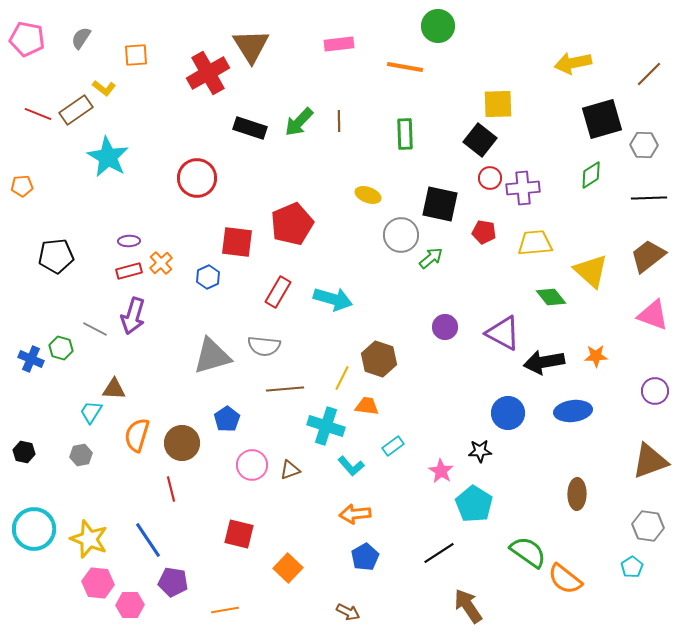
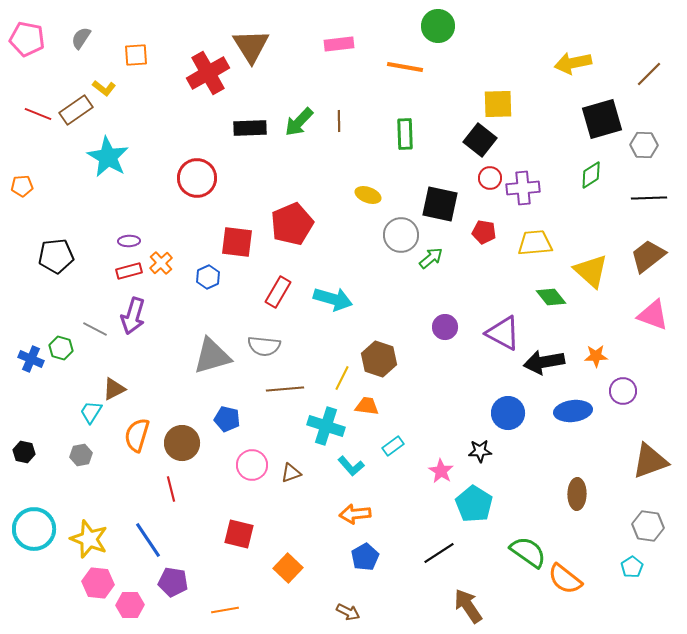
black rectangle at (250, 128): rotated 20 degrees counterclockwise
brown triangle at (114, 389): rotated 30 degrees counterclockwise
purple circle at (655, 391): moved 32 px left
blue pentagon at (227, 419): rotated 25 degrees counterclockwise
brown triangle at (290, 470): moved 1 px right, 3 px down
